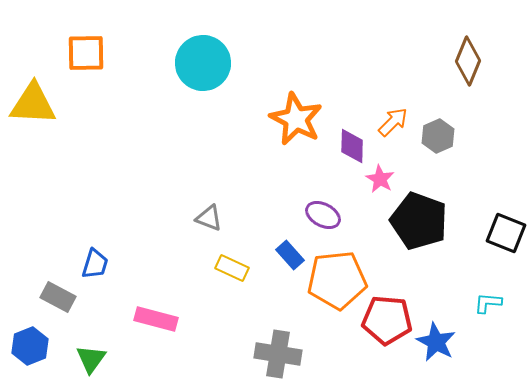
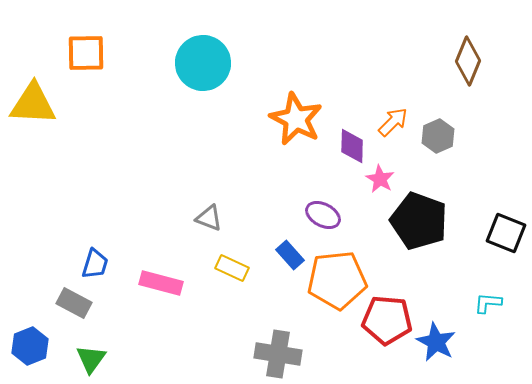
gray rectangle: moved 16 px right, 6 px down
pink rectangle: moved 5 px right, 36 px up
